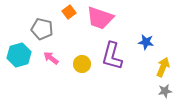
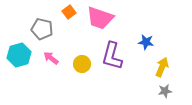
yellow arrow: moved 1 px left
